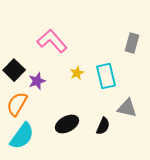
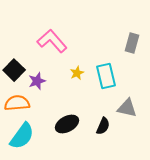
orange semicircle: moved 1 px up; rotated 55 degrees clockwise
